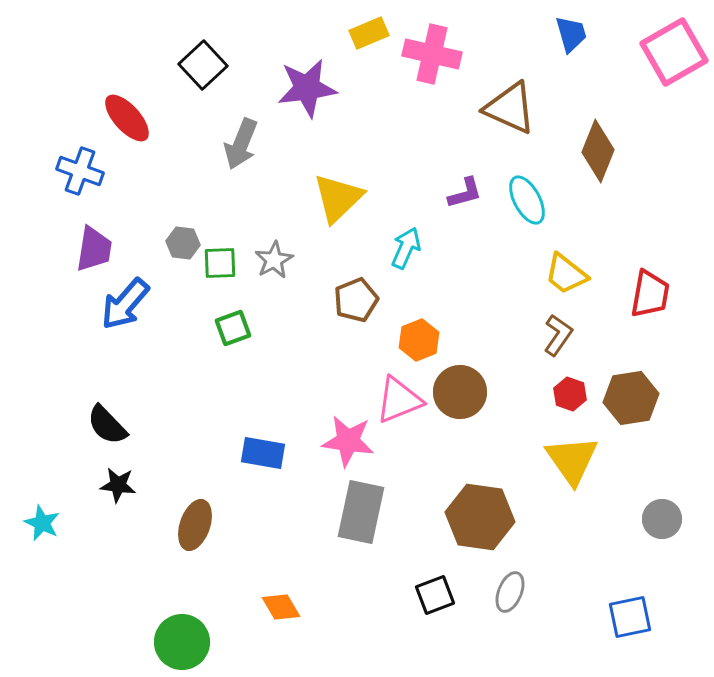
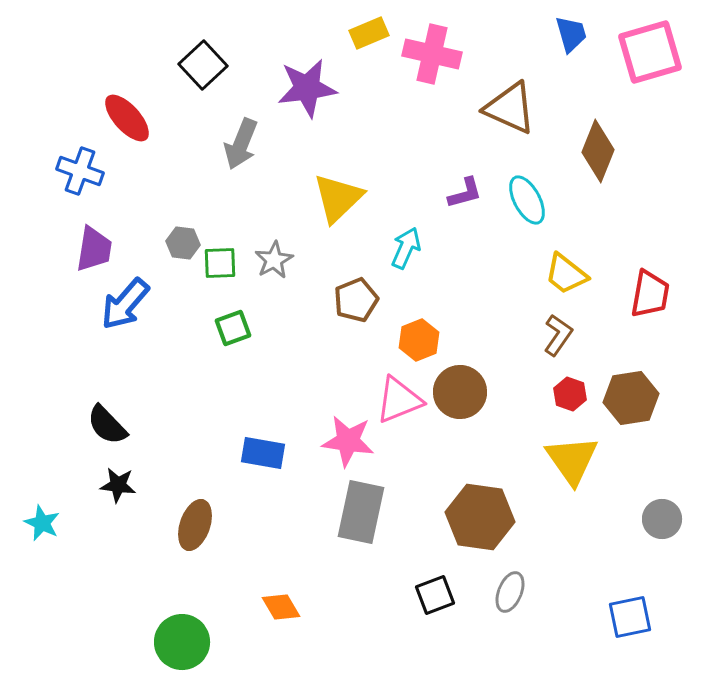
pink square at (674, 52): moved 24 px left; rotated 14 degrees clockwise
